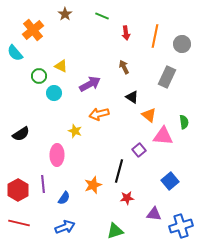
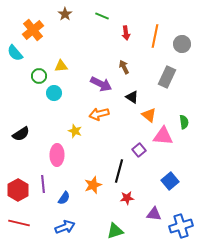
yellow triangle: rotated 32 degrees counterclockwise
purple arrow: moved 11 px right; rotated 55 degrees clockwise
